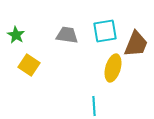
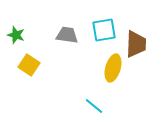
cyan square: moved 1 px left, 1 px up
green star: rotated 12 degrees counterclockwise
brown trapezoid: rotated 20 degrees counterclockwise
cyan line: rotated 48 degrees counterclockwise
